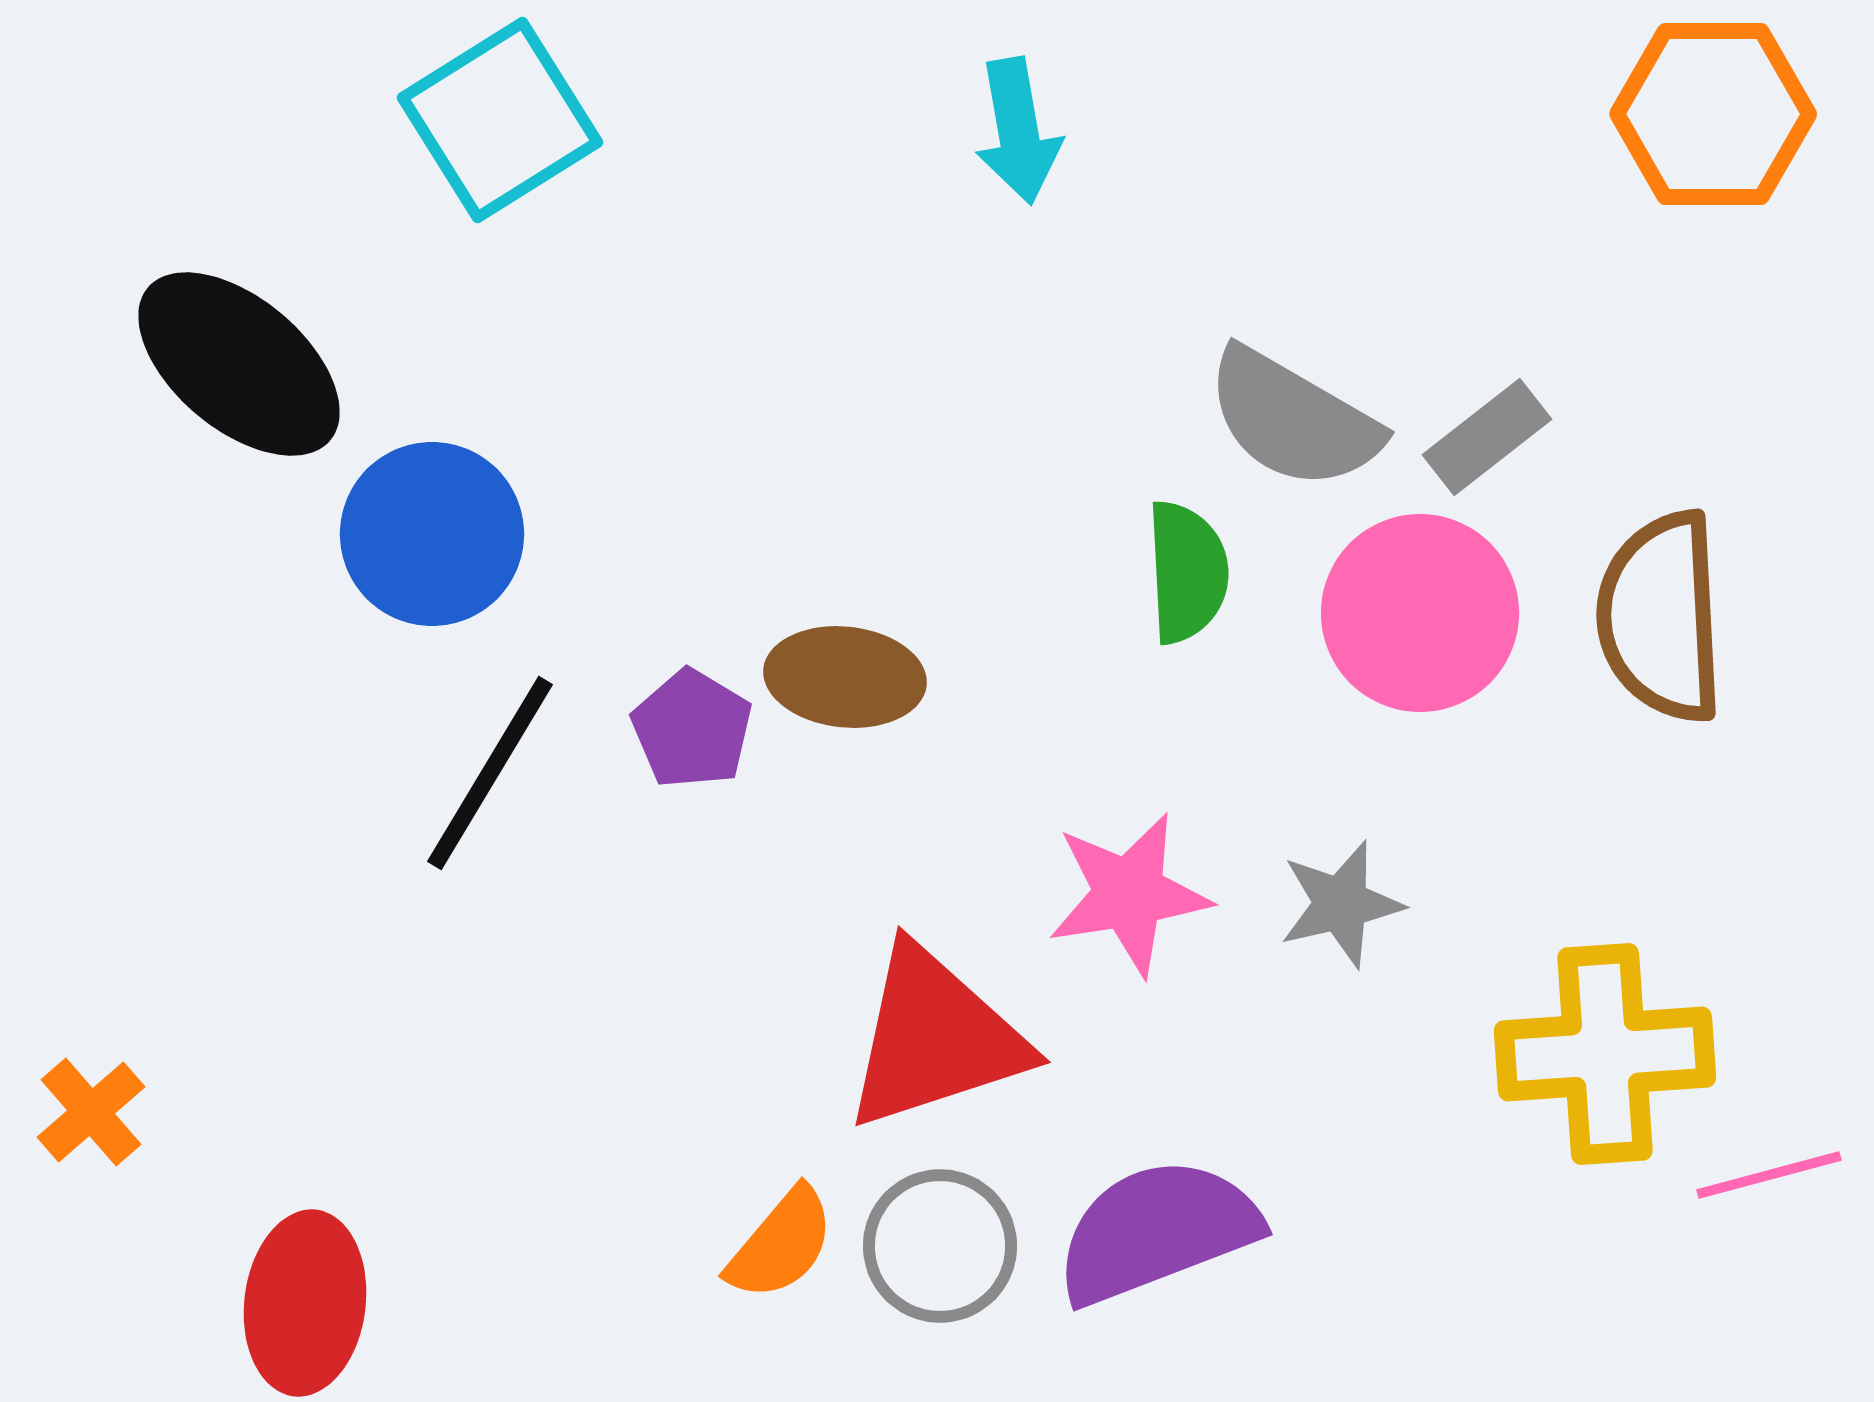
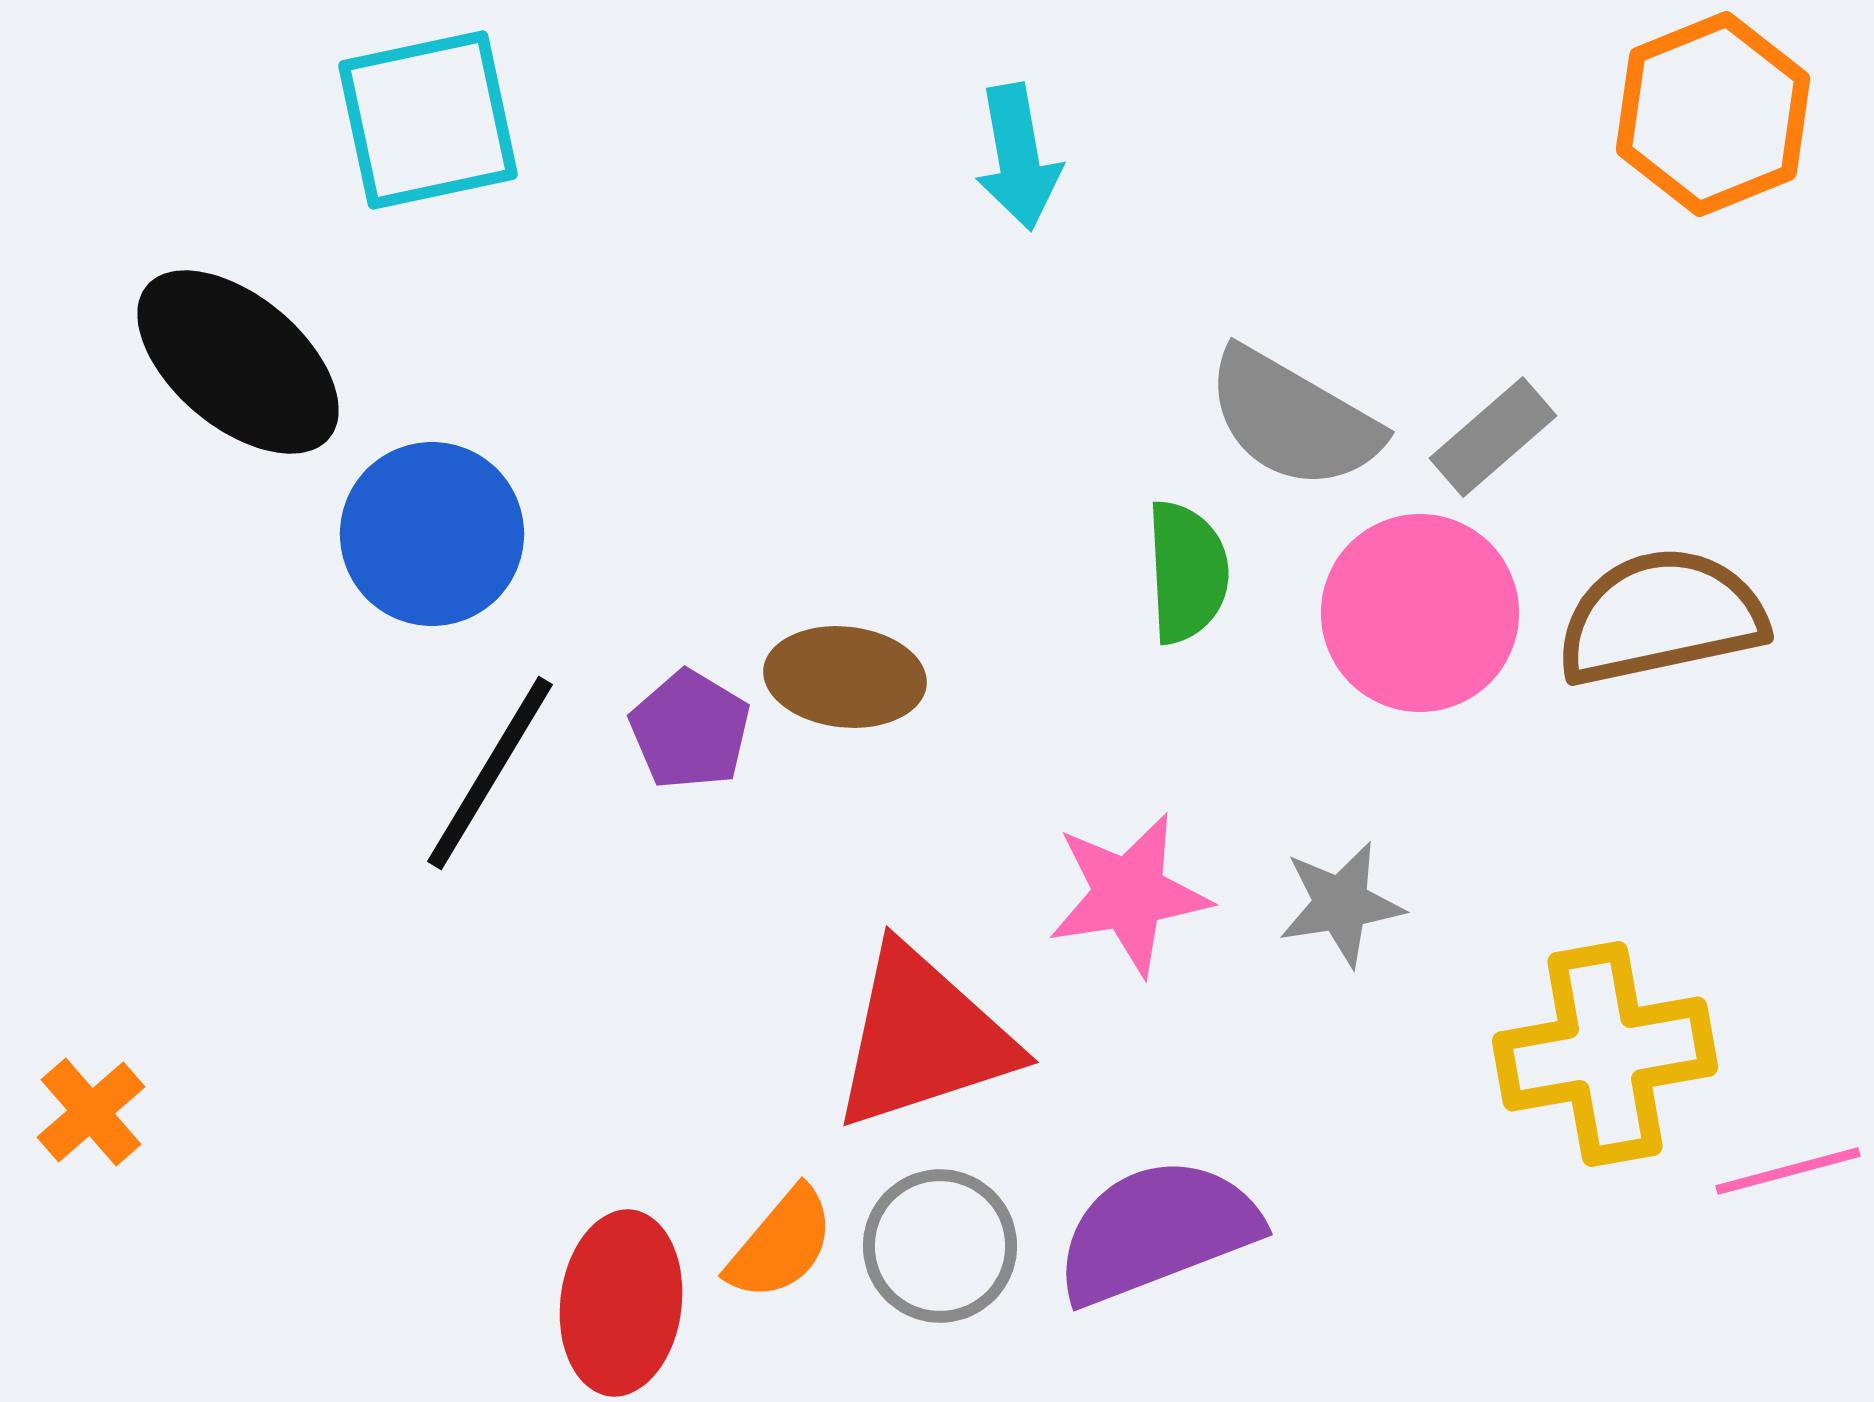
orange hexagon: rotated 22 degrees counterclockwise
cyan square: moved 72 px left; rotated 20 degrees clockwise
cyan arrow: moved 26 px down
black ellipse: moved 1 px left, 2 px up
gray rectangle: moved 6 px right; rotated 3 degrees counterclockwise
brown semicircle: rotated 81 degrees clockwise
purple pentagon: moved 2 px left, 1 px down
gray star: rotated 4 degrees clockwise
red triangle: moved 12 px left
yellow cross: rotated 6 degrees counterclockwise
pink line: moved 19 px right, 4 px up
red ellipse: moved 316 px right
